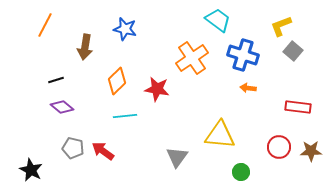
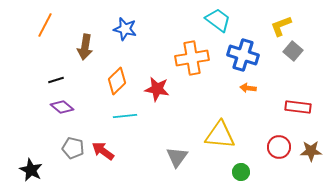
orange cross: rotated 24 degrees clockwise
